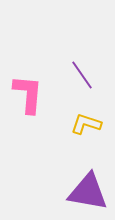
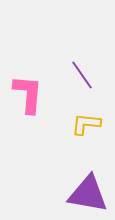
yellow L-shape: rotated 12 degrees counterclockwise
purple triangle: moved 2 px down
